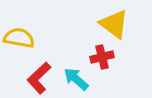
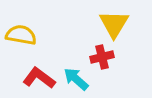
yellow triangle: rotated 24 degrees clockwise
yellow semicircle: moved 2 px right, 3 px up
red L-shape: rotated 80 degrees clockwise
